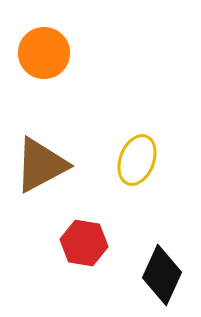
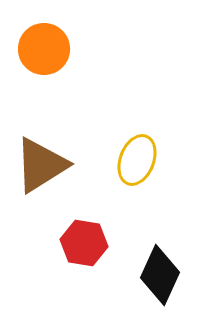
orange circle: moved 4 px up
brown triangle: rotated 4 degrees counterclockwise
black diamond: moved 2 px left
